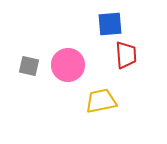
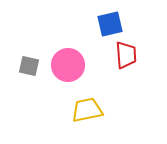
blue square: rotated 8 degrees counterclockwise
yellow trapezoid: moved 14 px left, 9 px down
